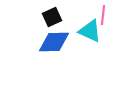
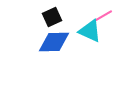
pink line: moved 1 px down; rotated 54 degrees clockwise
